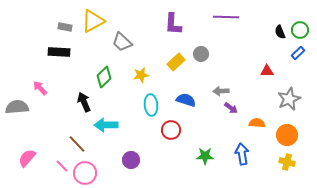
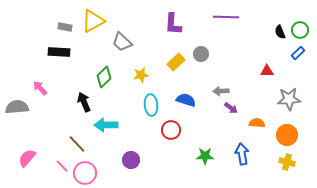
gray star: rotated 20 degrees clockwise
